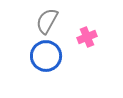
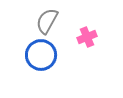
blue circle: moved 5 px left, 1 px up
